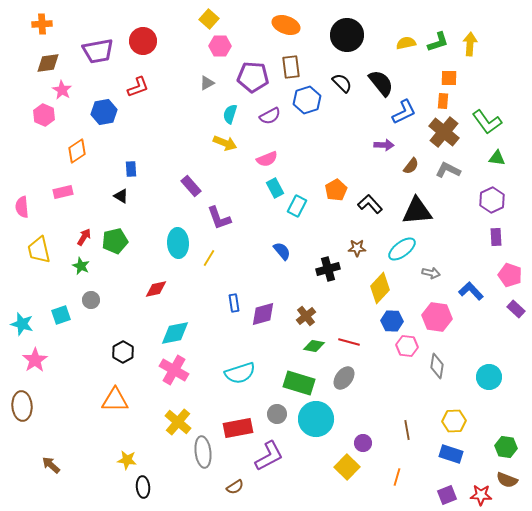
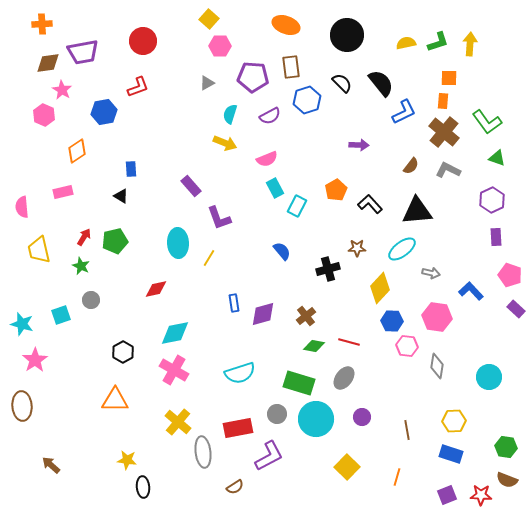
purple trapezoid at (98, 51): moved 15 px left, 1 px down
purple arrow at (384, 145): moved 25 px left
green triangle at (497, 158): rotated 12 degrees clockwise
purple circle at (363, 443): moved 1 px left, 26 px up
